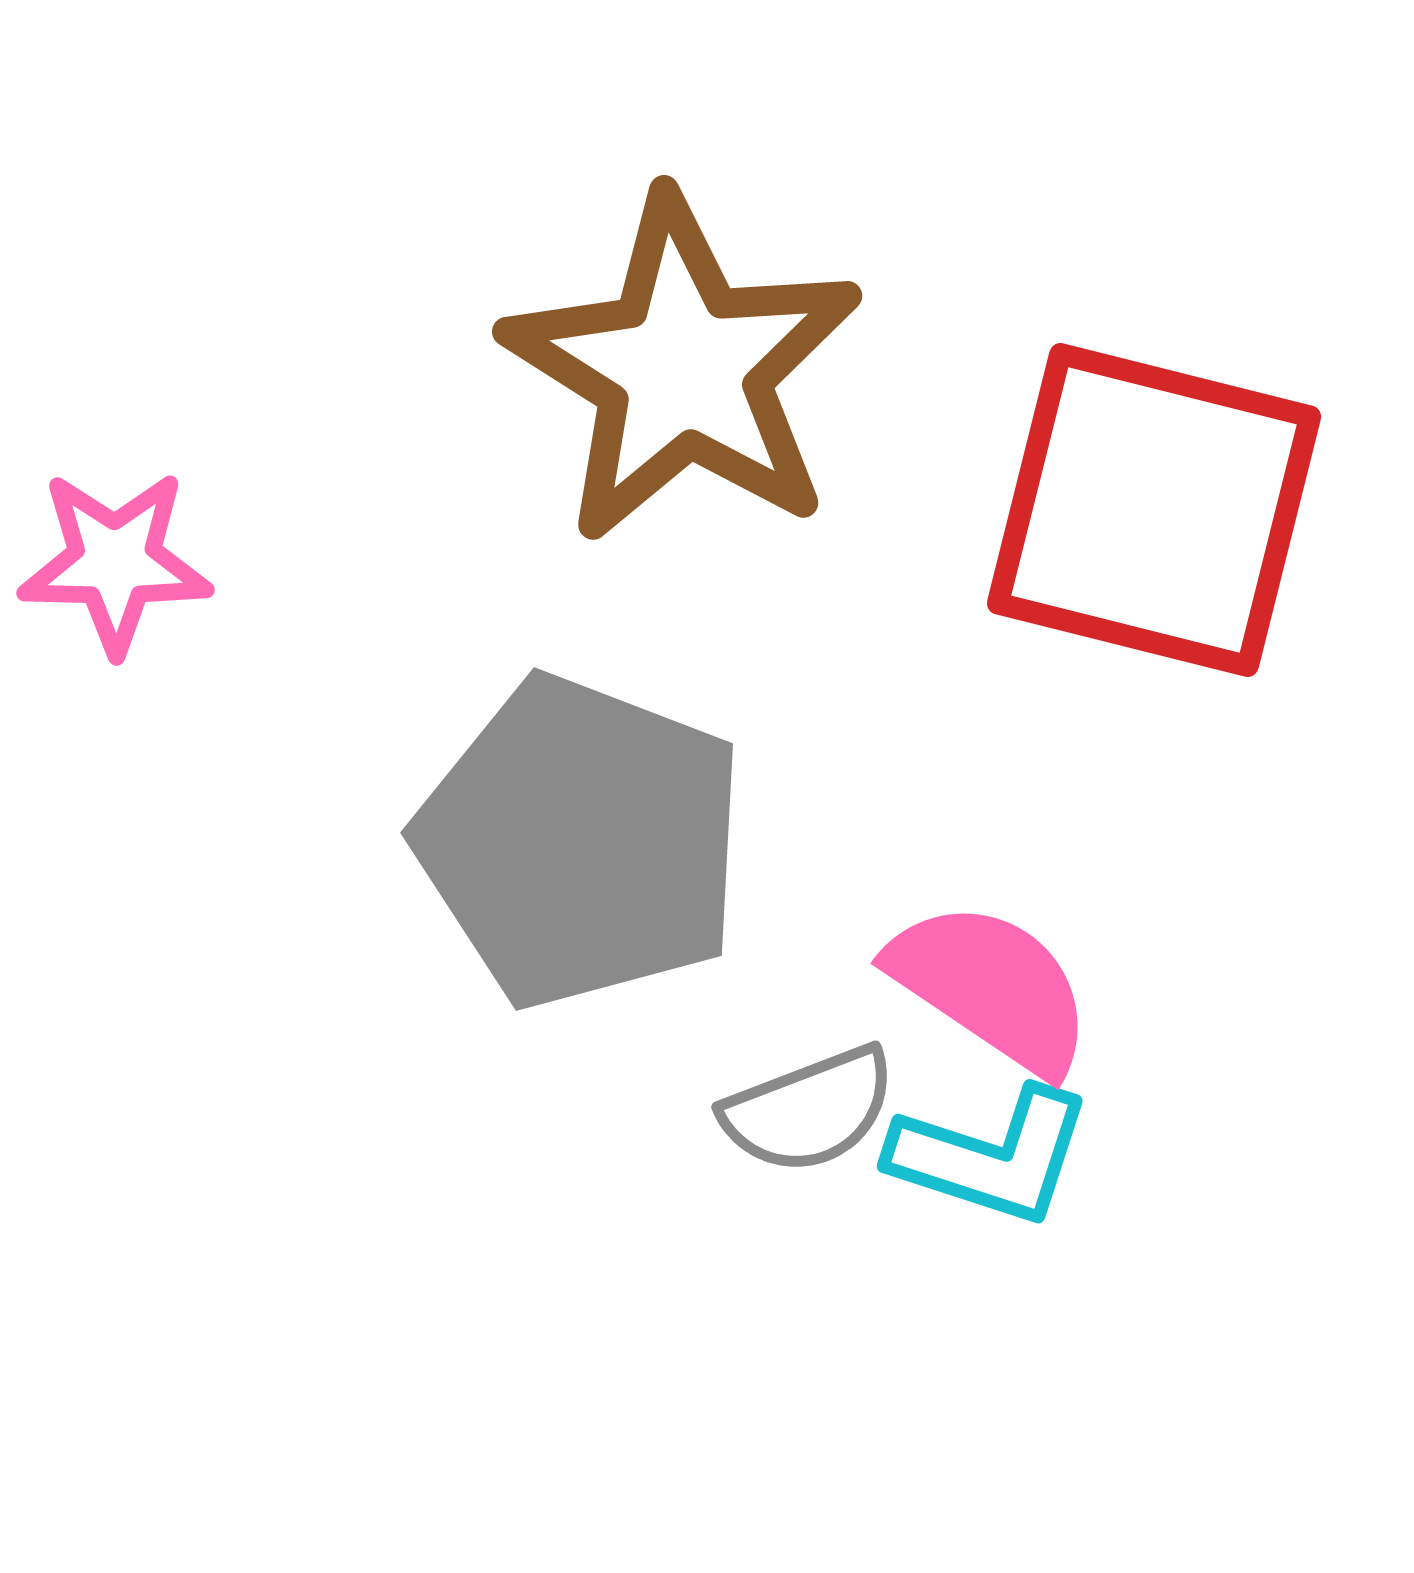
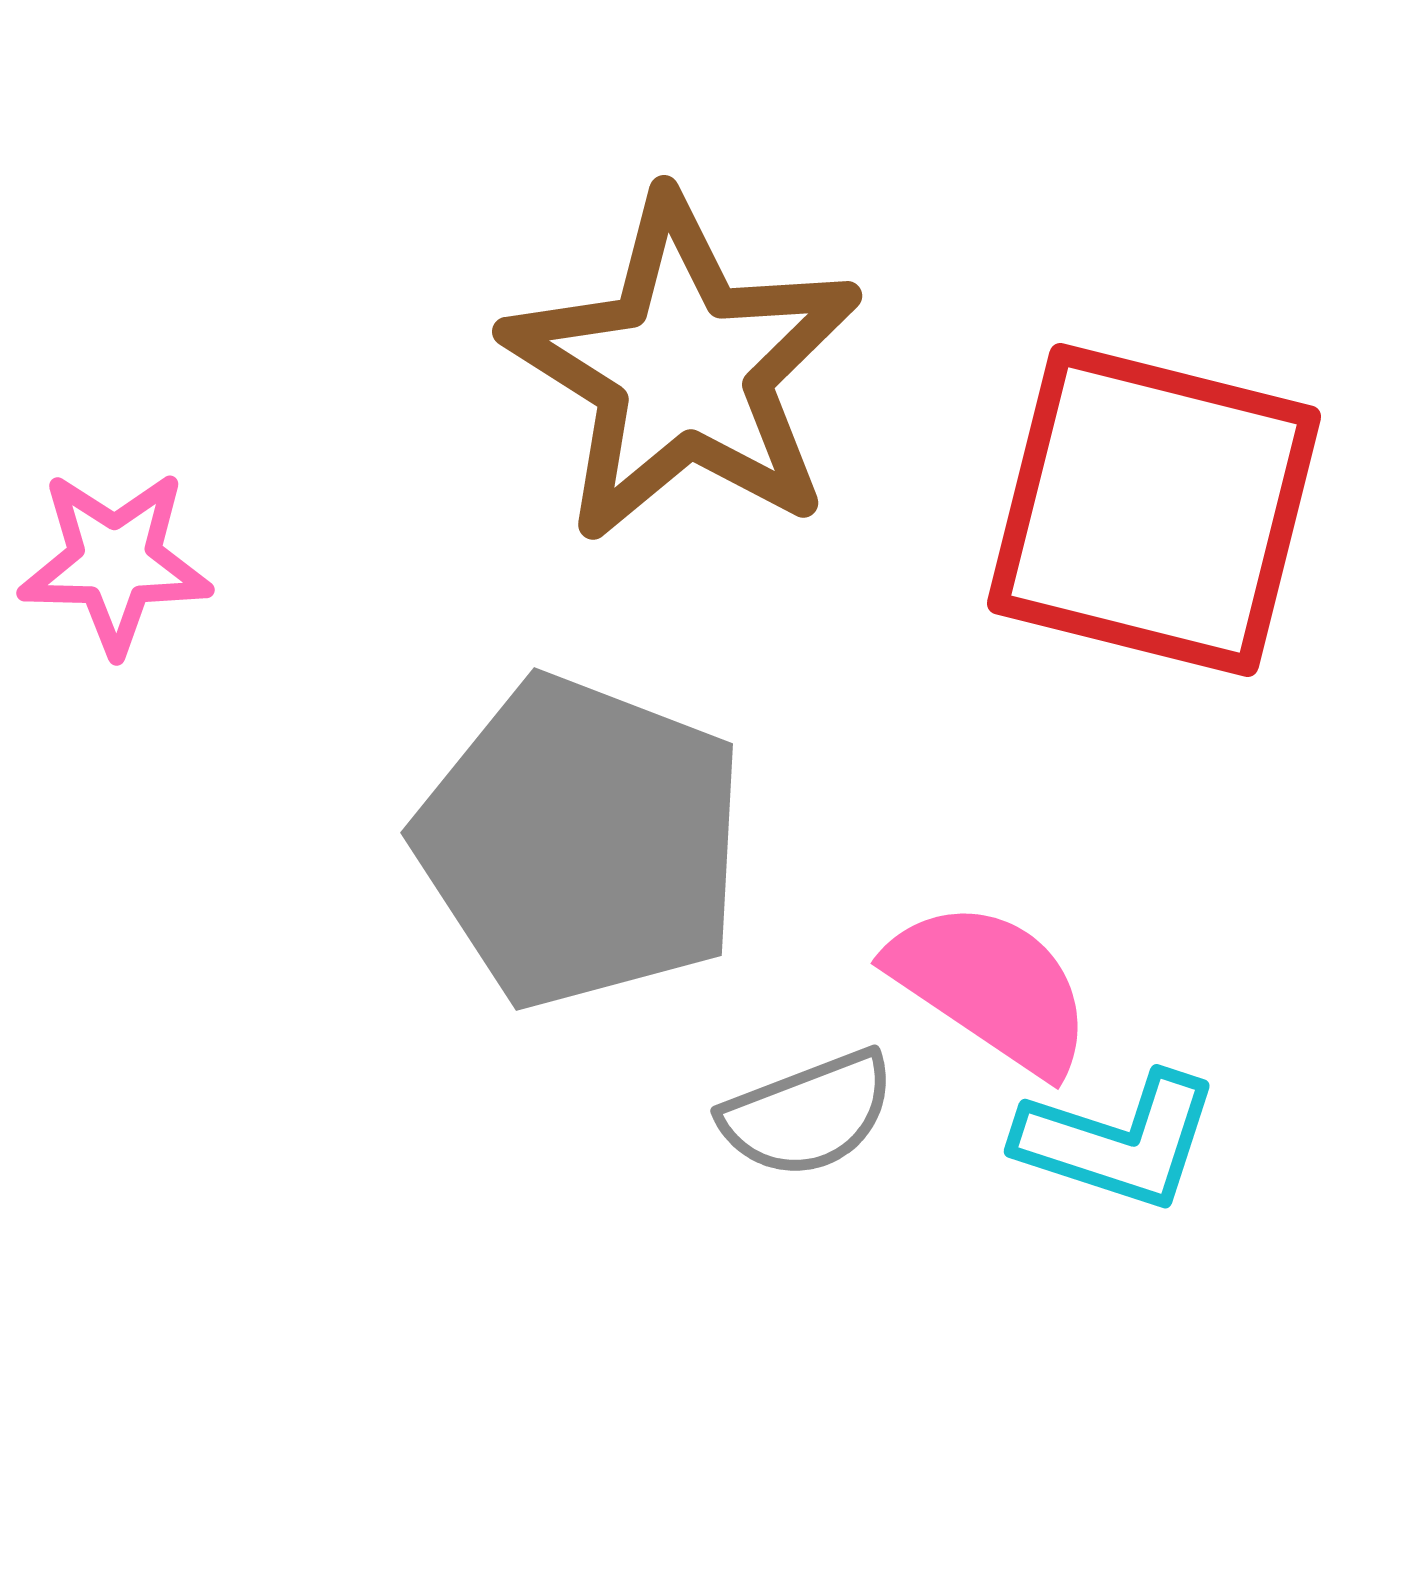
gray semicircle: moved 1 px left, 4 px down
cyan L-shape: moved 127 px right, 15 px up
